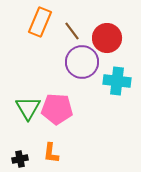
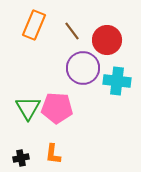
orange rectangle: moved 6 px left, 3 px down
red circle: moved 2 px down
purple circle: moved 1 px right, 6 px down
pink pentagon: moved 1 px up
orange L-shape: moved 2 px right, 1 px down
black cross: moved 1 px right, 1 px up
